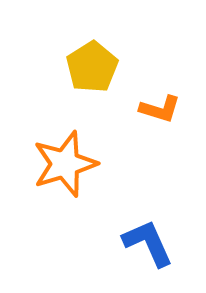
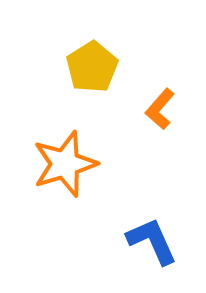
orange L-shape: rotated 114 degrees clockwise
blue L-shape: moved 4 px right, 2 px up
